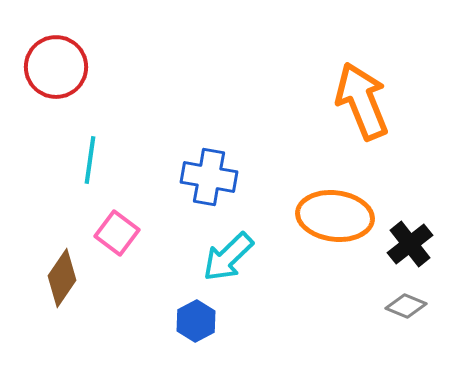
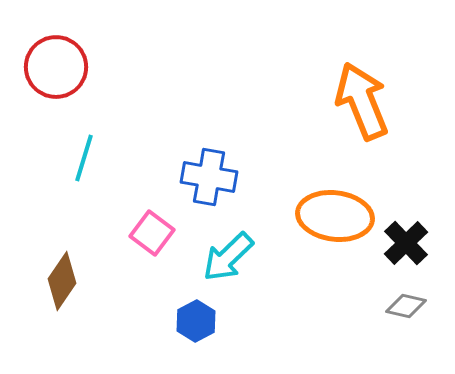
cyan line: moved 6 px left, 2 px up; rotated 9 degrees clockwise
pink square: moved 35 px right
black cross: moved 4 px left, 1 px up; rotated 6 degrees counterclockwise
brown diamond: moved 3 px down
gray diamond: rotated 9 degrees counterclockwise
